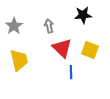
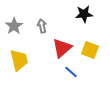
black star: moved 1 px right, 1 px up
gray arrow: moved 7 px left
red triangle: rotated 35 degrees clockwise
blue line: rotated 48 degrees counterclockwise
